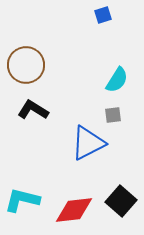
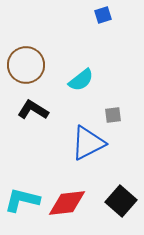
cyan semicircle: moved 36 px left; rotated 20 degrees clockwise
red diamond: moved 7 px left, 7 px up
